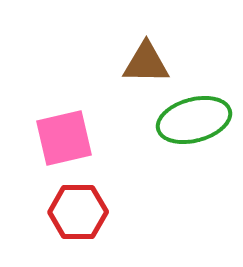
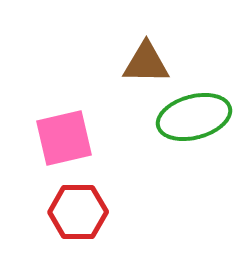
green ellipse: moved 3 px up
